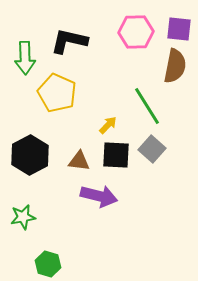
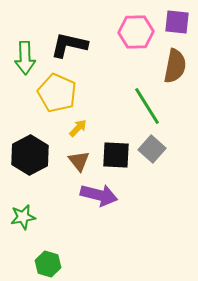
purple square: moved 2 px left, 7 px up
black L-shape: moved 4 px down
yellow arrow: moved 30 px left, 3 px down
brown triangle: rotated 45 degrees clockwise
purple arrow: moved 1 px up
